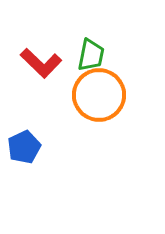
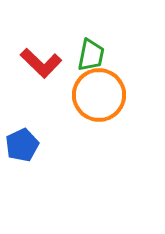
blue pentagon: moved 2 px left, 2 px up
